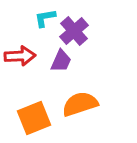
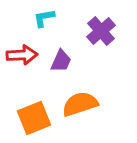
cyan L-shape: moved 1 px left
purple cross: moved 27 px right
red arrow: moved 2 px right, 1 px up
